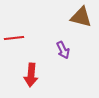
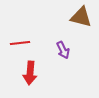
red line: moved 6 px right, 5 px down
red arrow: moved 1 px left, 2 px up
